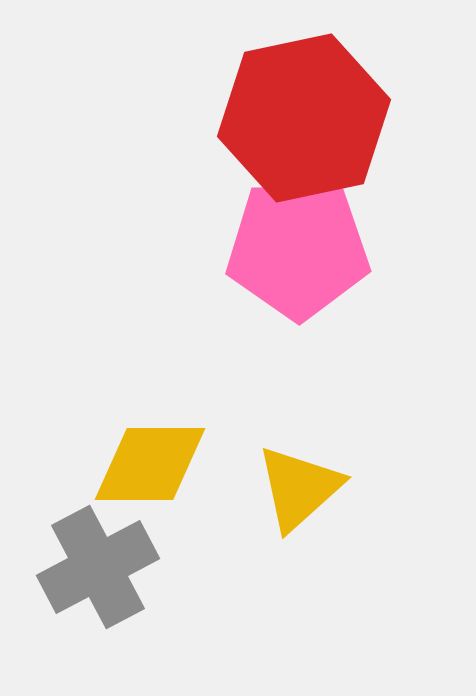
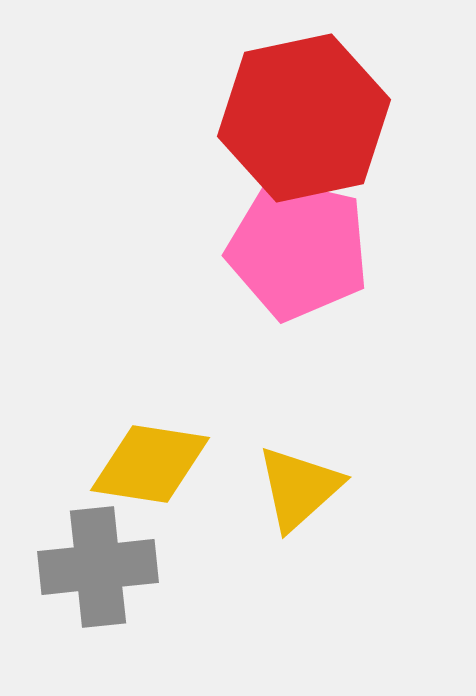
pink pentagon: rotated 14 degrees clockwise
yellow diamond: rotated 9 degrees clockwise
gray cross: rotated 22 degrees clockwise
